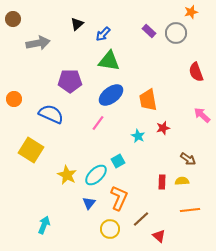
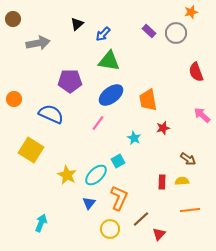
cyan star: moved 4 px left, 2 px down
cyan arrow: moved 3 px left, 2 px up
red triangle: moved 2 px up; rotated 32 degrees clockwise
